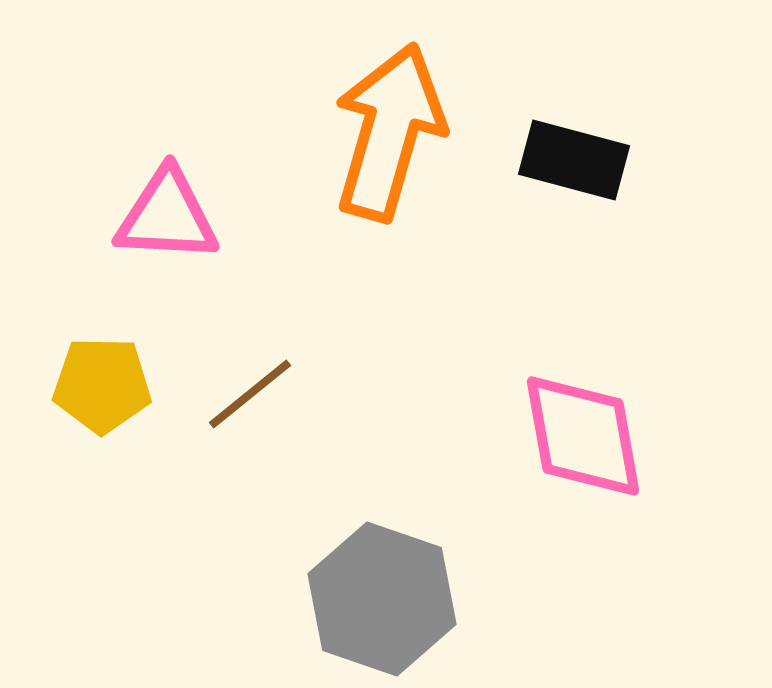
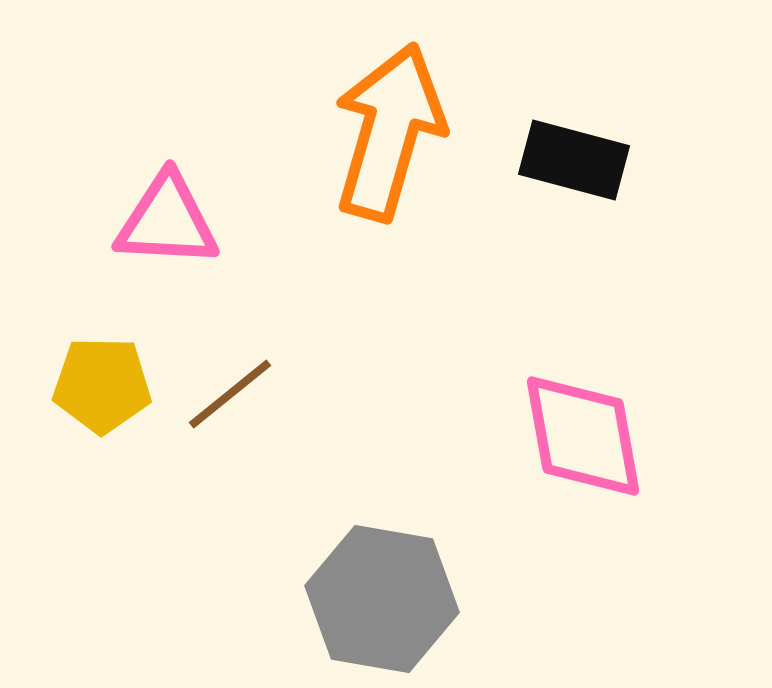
pink triangle: moved 5 px down
brown line: moved 20 px left
gray hexagon: rotated 9 degrees counterclockwise
